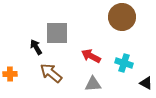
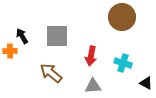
gray square: moved 3 px down
black arrow: moved 14 px left, 11 px up
red arrow: rotated 108 degrees counterclockwise
cyan cross: moved 1 px left
orange cross: moved 23 px up
gray triangle: moved 2 px down
